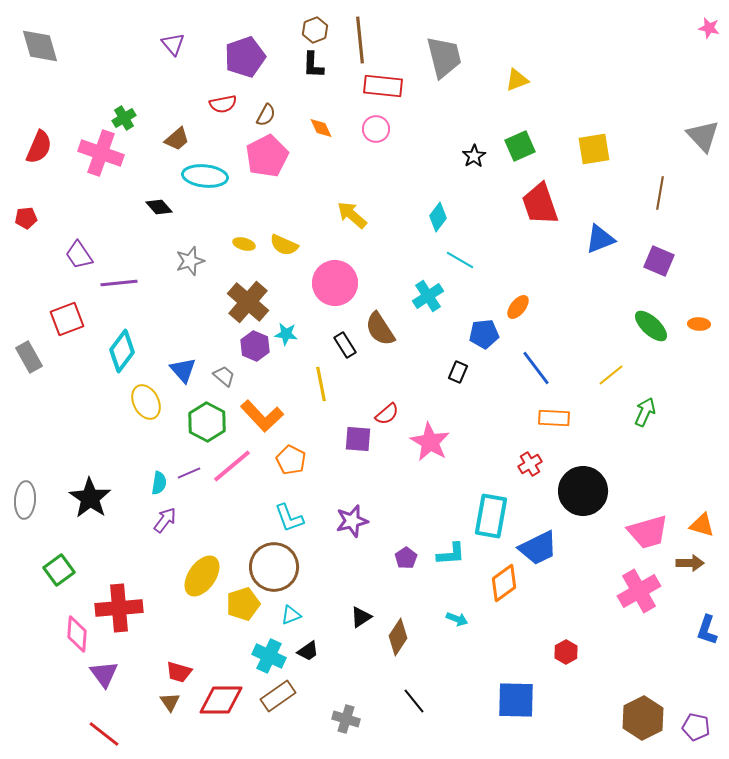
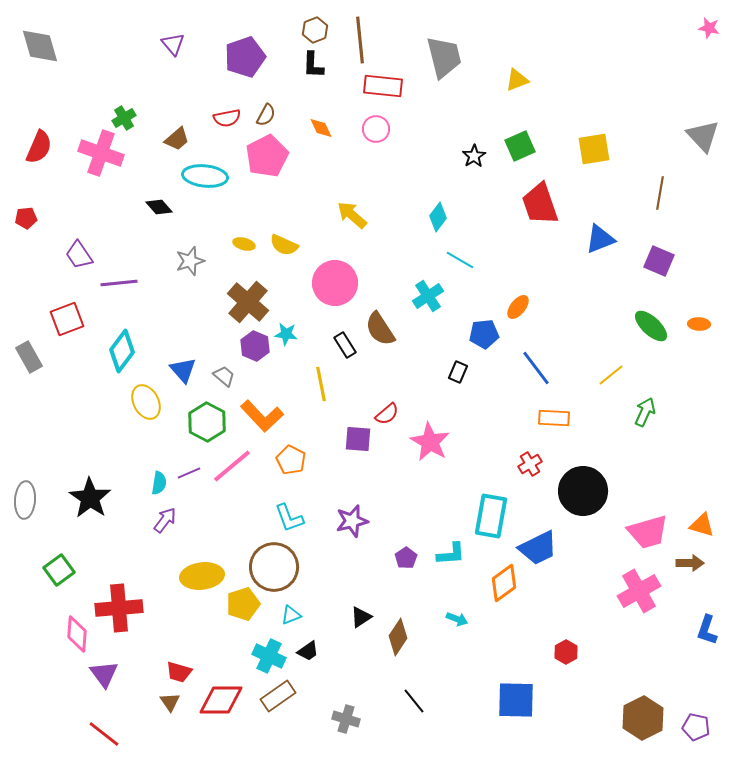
red semicircle at (223, 104): moved 4 px right, 14 px down
yellow ellipse at (202, 576): rotated 48 degrees clockwise
